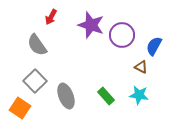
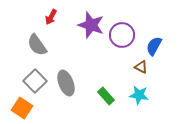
gray ellipse: moved 13 px up
orange square: moved 2 px right
